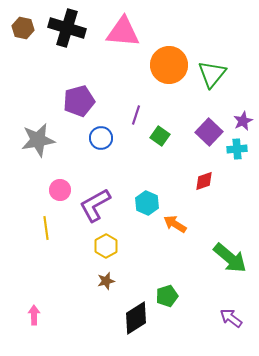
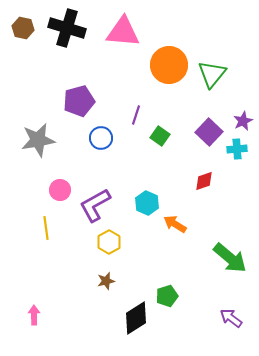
yellow hexagon: moved 3 px right, 4 px up
